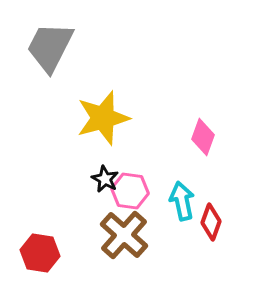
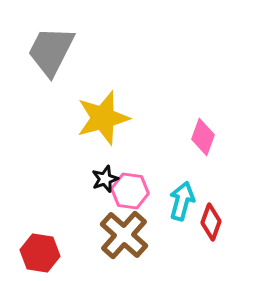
gray trapezoid: moved 1 px right, 4 px down
black star: rotated 24 degrees clockwise
cyan arrow: rotated 27 degrees clockwise
